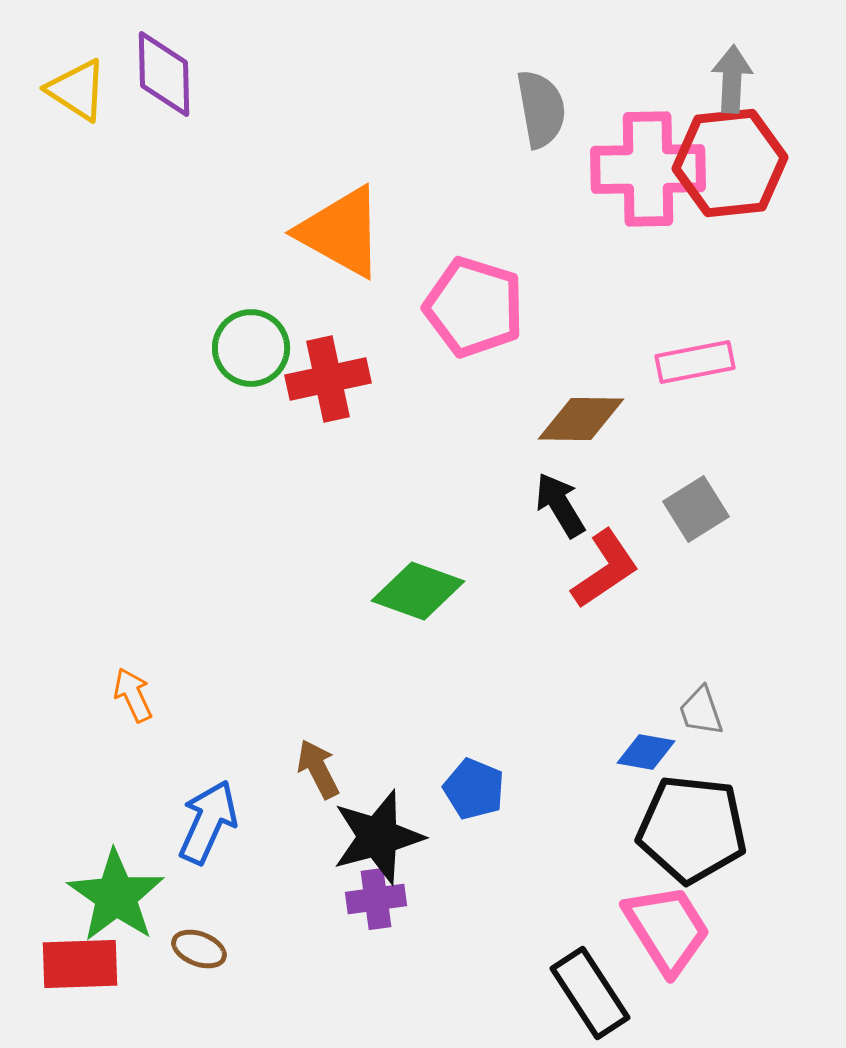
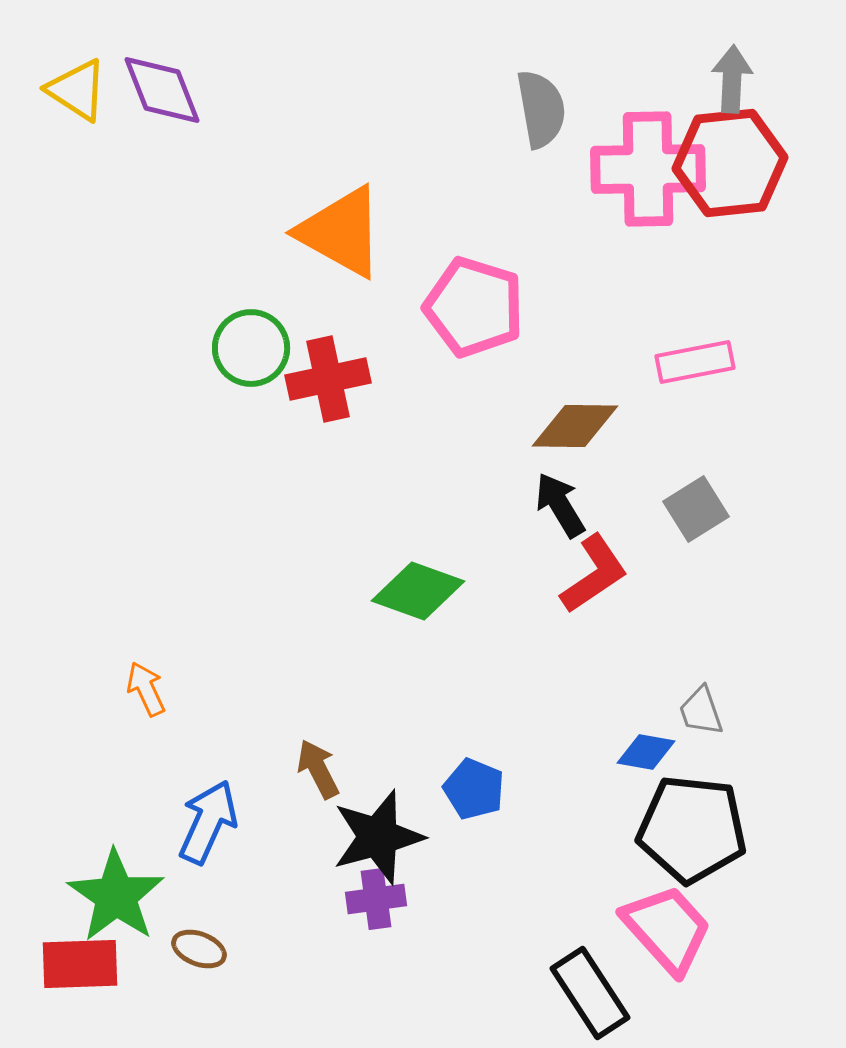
purple diamond: moved 2 px left, 16 px down; rotated 20 degrees counterclockwise
brown diamond: moved 6 px left, 7 px down
red L-shape: moved 11 px left, 5 px down
orange arrow: moved 13 px right, 6 px up
pink trapezoid: rotated 10 degrees counterclockwise
